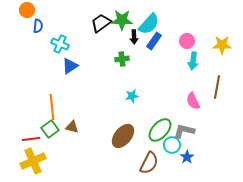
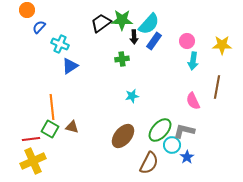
blue semicircle: moved 1 px right, 1 px down; rotated 144 degrees counterclockwise
green square: rotated 24 degrees counterclockwise
